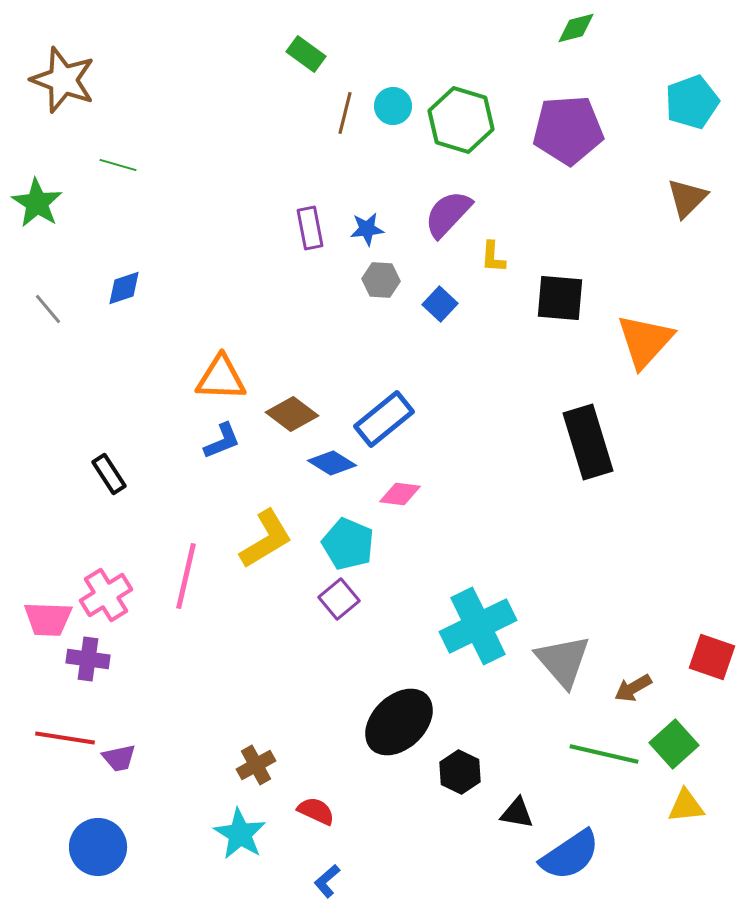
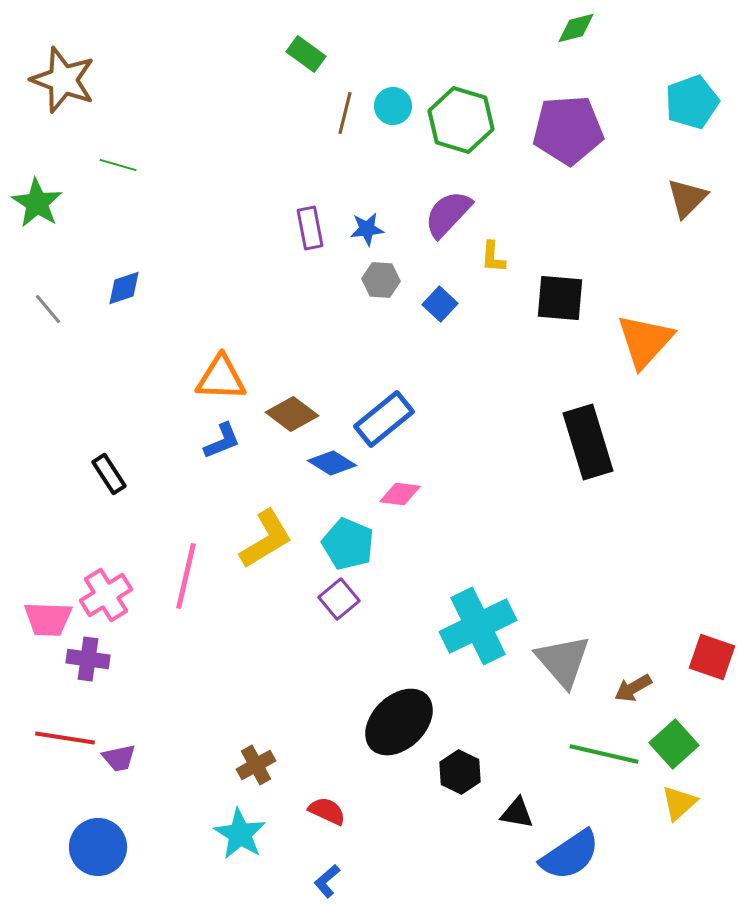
yellow triangle at (686, 806): moved 7 px left, 3 px up; rotated 36 degrees counterclockwise
red semicircle at (316, 811): moved 11 px right
